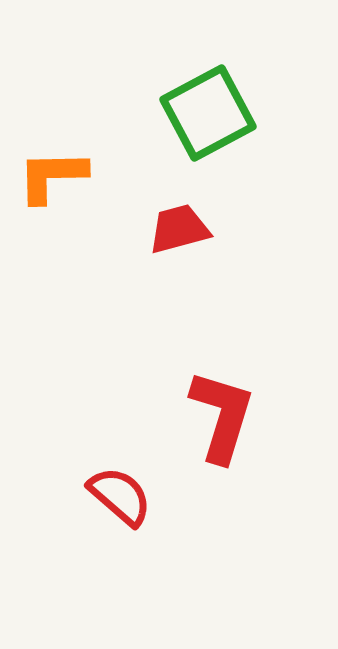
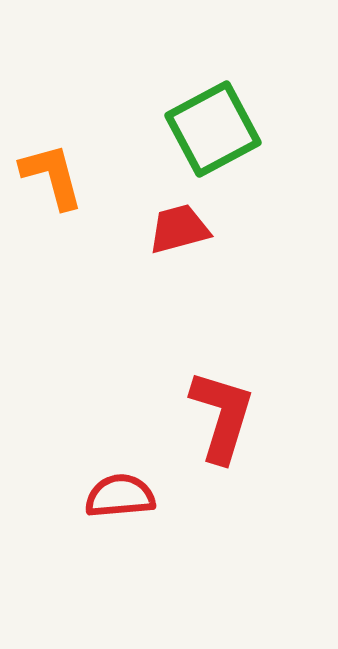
green square: moved 5 px right, 16 px down
orange L-shape: rotated 76 degrees clockwise
red semicircle: rotated 46 degrees counterclockwise
